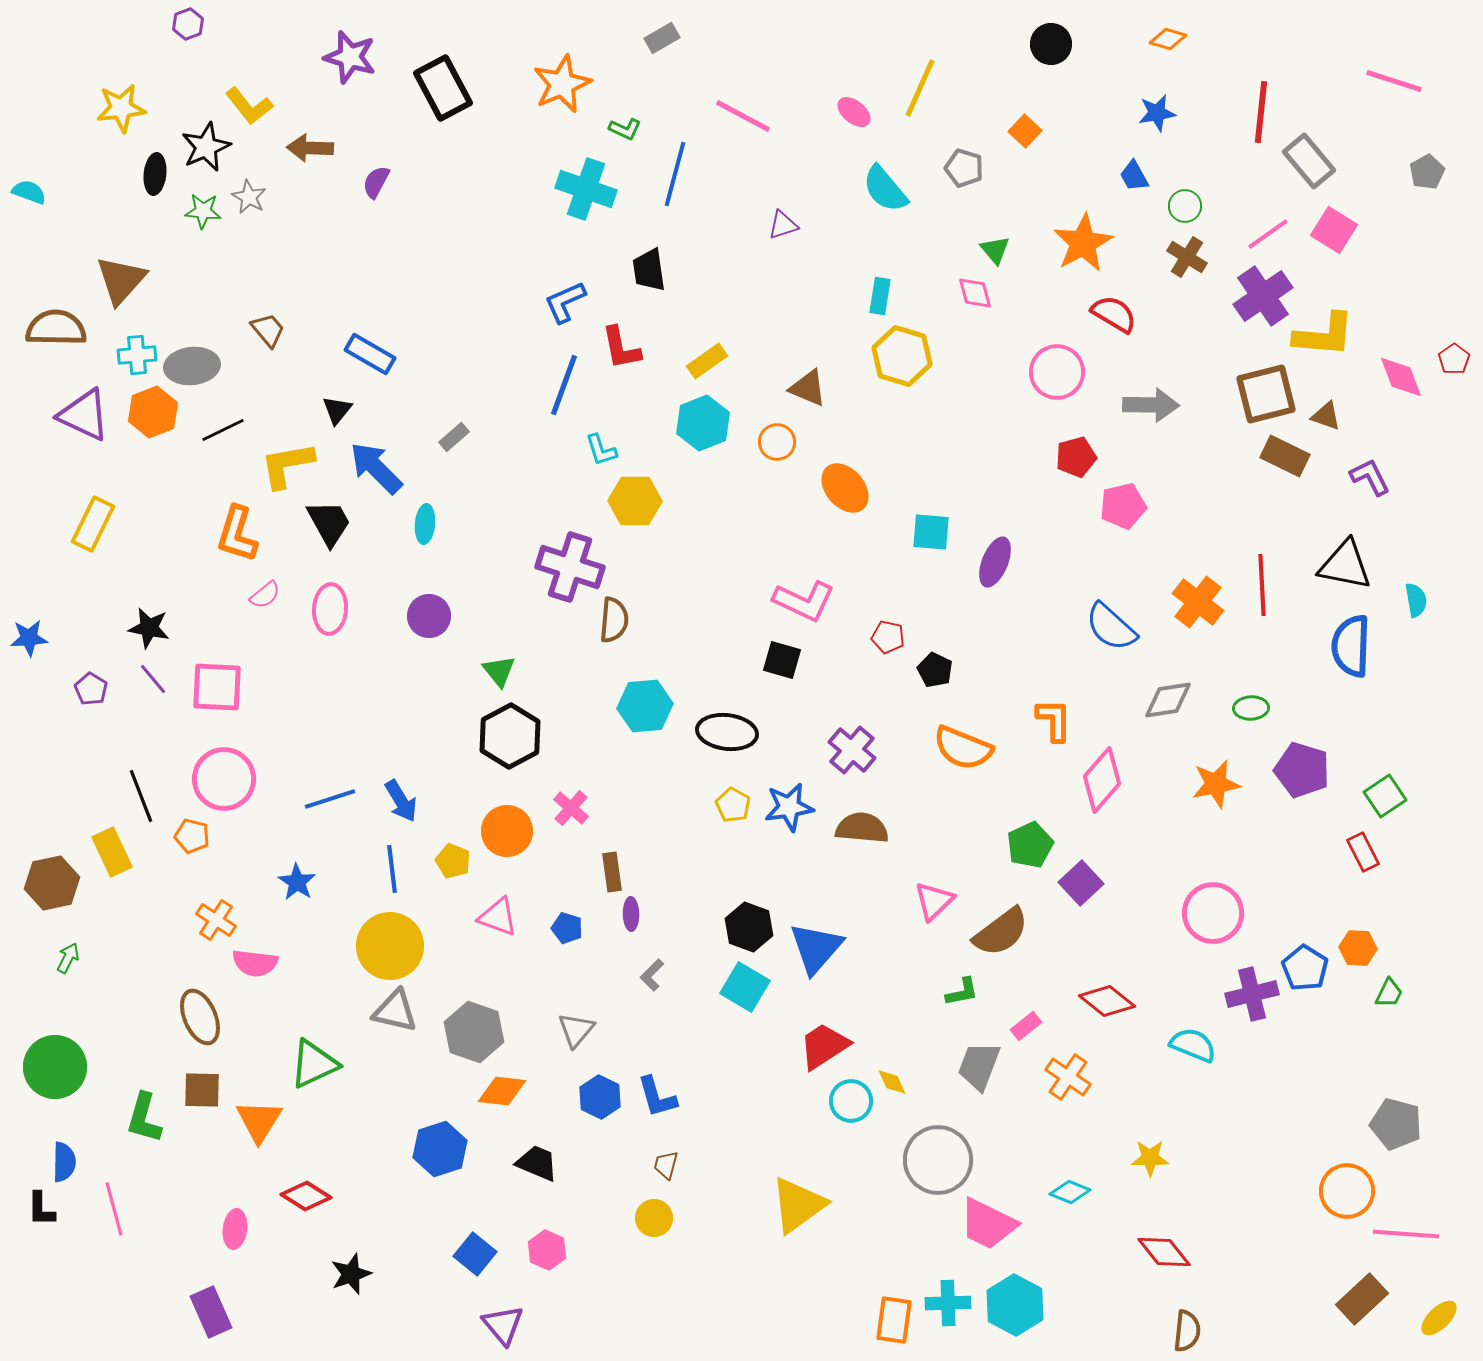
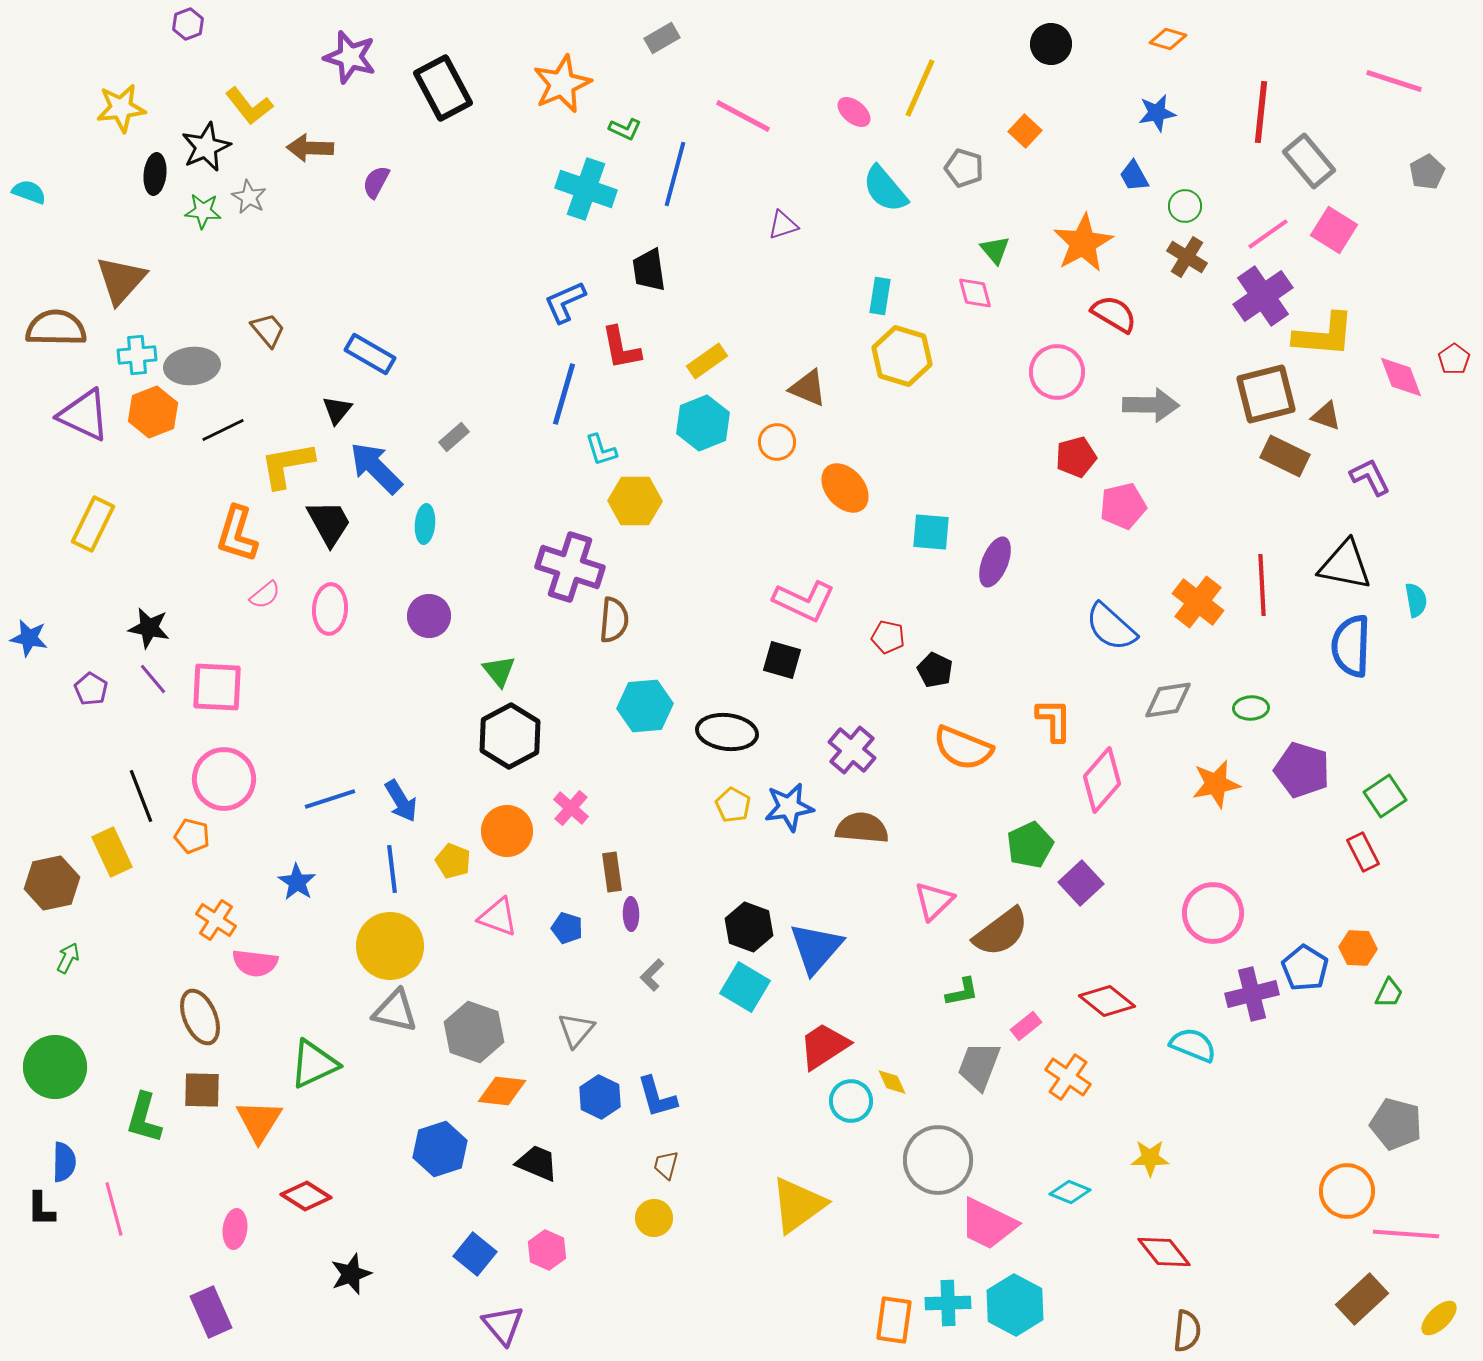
blue line at (564, 385): moved 9 px down; rotated 4 degrees counterclockwise
blue star at (29, 638): rotated 15 degrees clockwise
